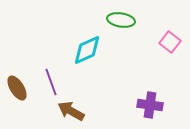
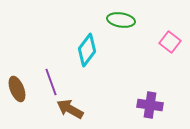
cyan diamond: rotated 28 degrees counterclockwise
brown ellipse: moved 1 px down; rotated 10 degrees clockwise
brown arrow: moved 1 px left, 2 px up
